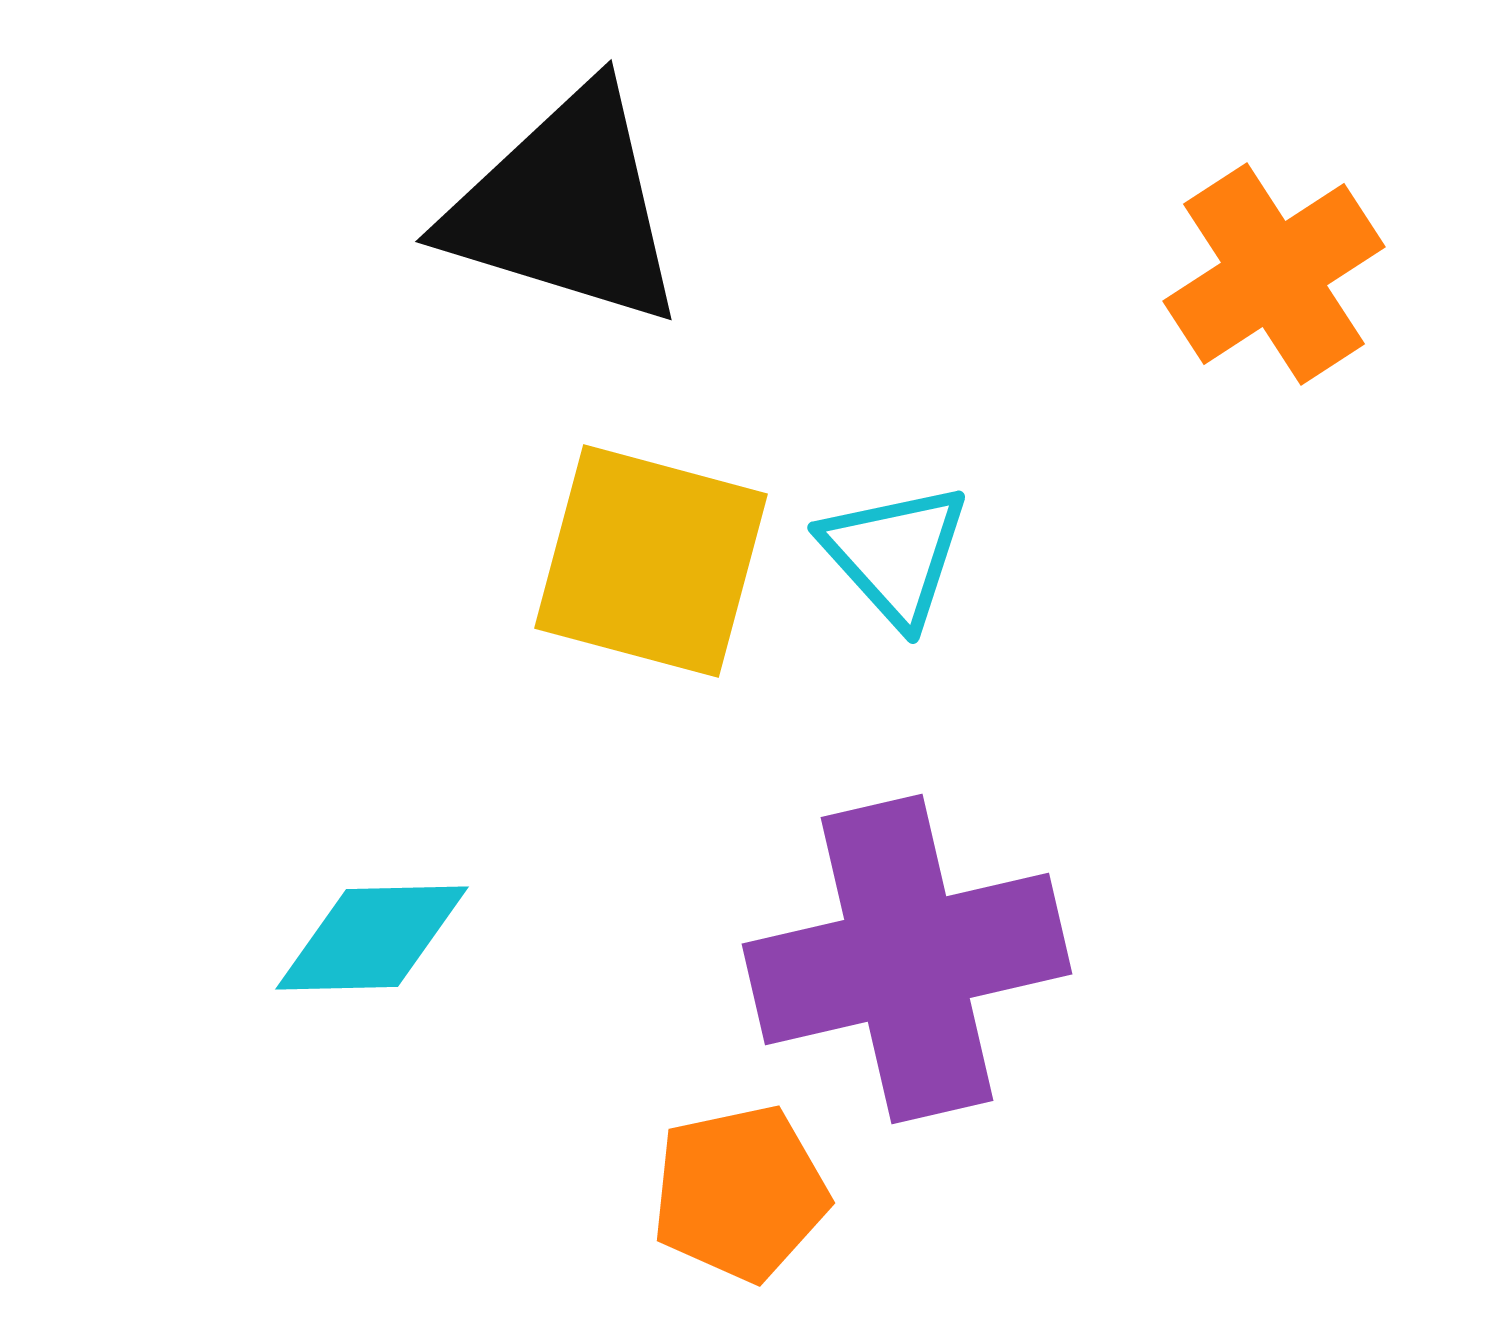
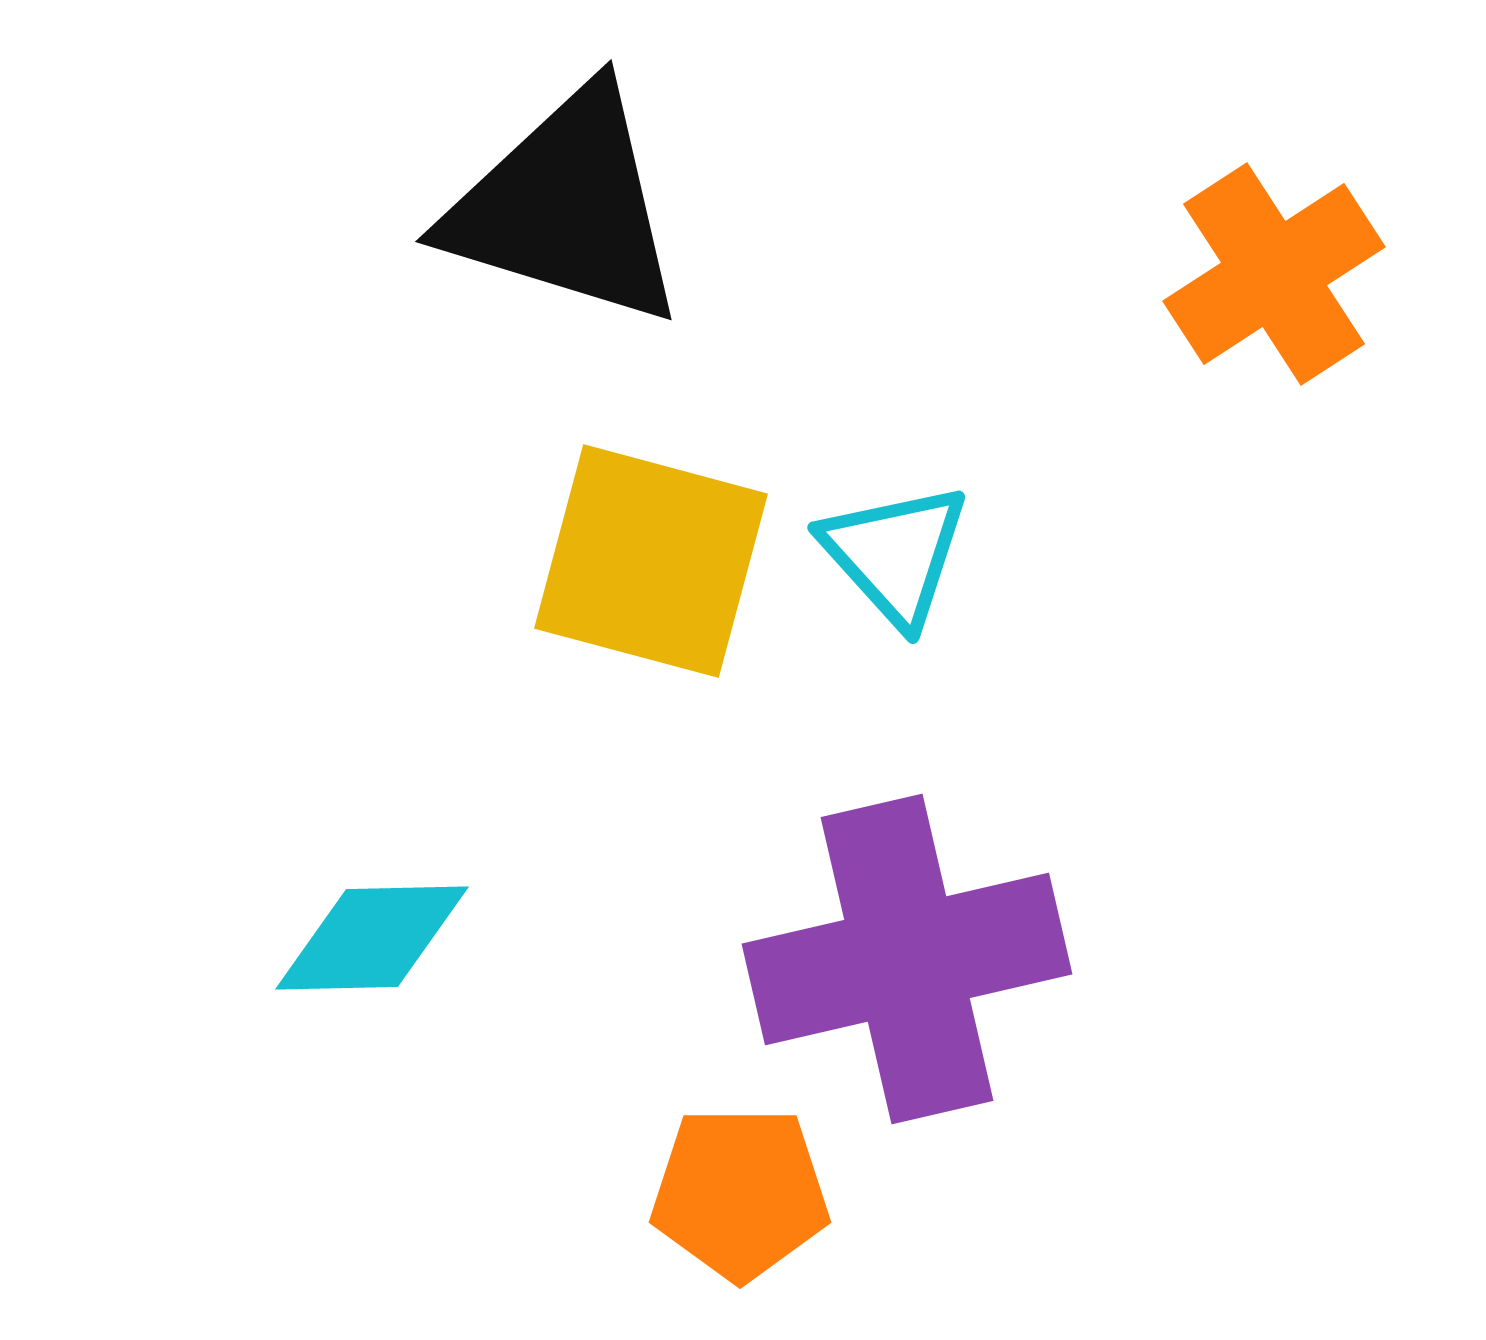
orange pentagon: rotated 12 degrees clockwise
